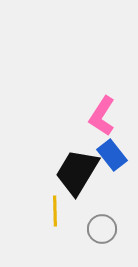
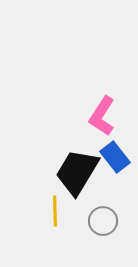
blue rectangle: moved 3 px right, 2 px down
gray circle: moved 1 px right, 8 px up
